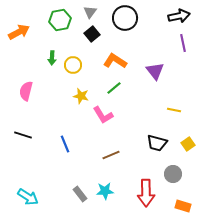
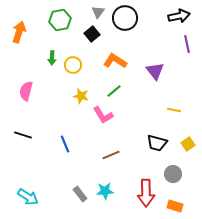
gray triangle: moved 8 px right
orange arrow: rotated 45 degrees counterclockwise
purple line: moved 4 px right, 1 px down
green line: moved 3 px down
orange rectangle: moved 8 px left
